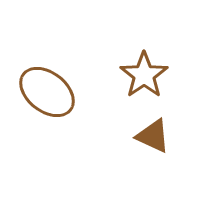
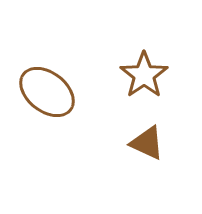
brown triangle: moved 6 px left, 7 px down
